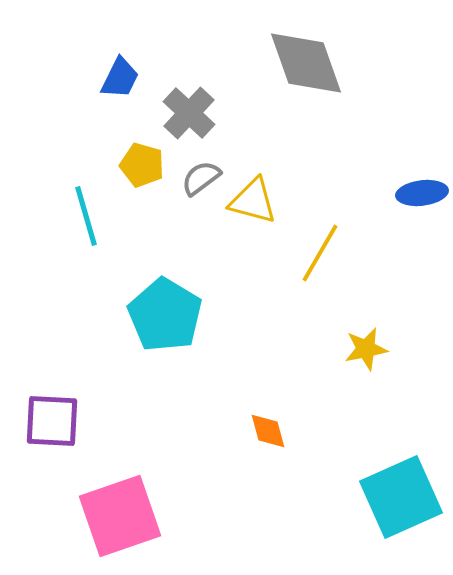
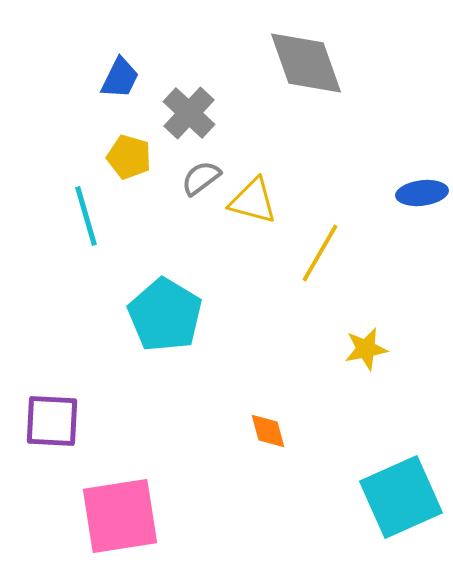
yellow pentagon: moved 13 px left, 8 px up
pink square: rotated 10 degrees clockwise
